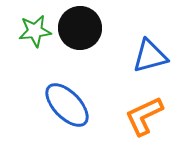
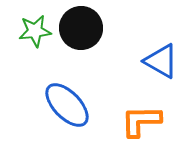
black circle: moved 1 px right
blue triangle: moved 11 px right, 5 px down; rotated 45 degrees clockwise
orange L-shape: moved 3 px left, 5 px down; rotated 24 degrees clockwise
